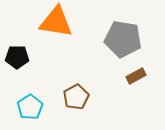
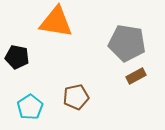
gray pentagon: moved 4 px right, 4 px down
black pentagon: rotated 10 degrees clockwise
brown pentagon: rotated 15 degrees clockwise
